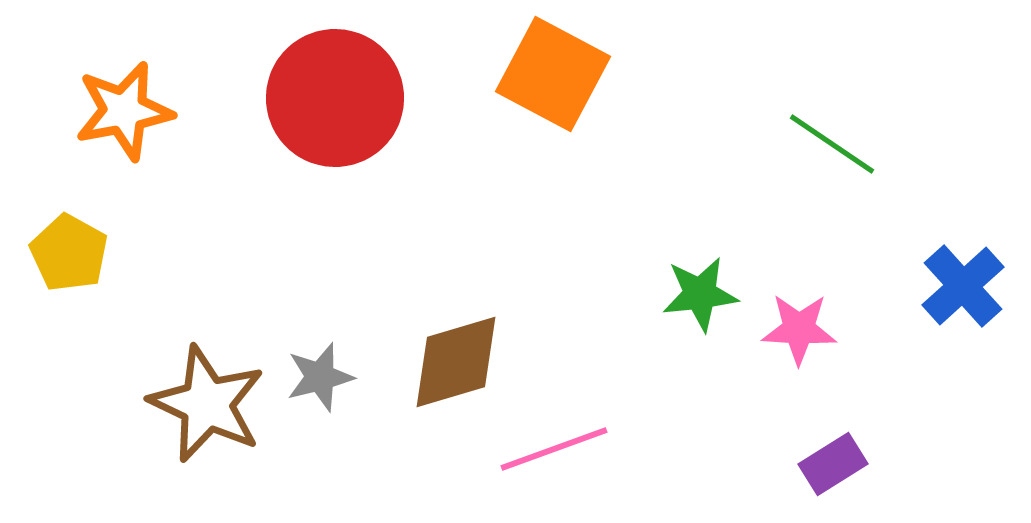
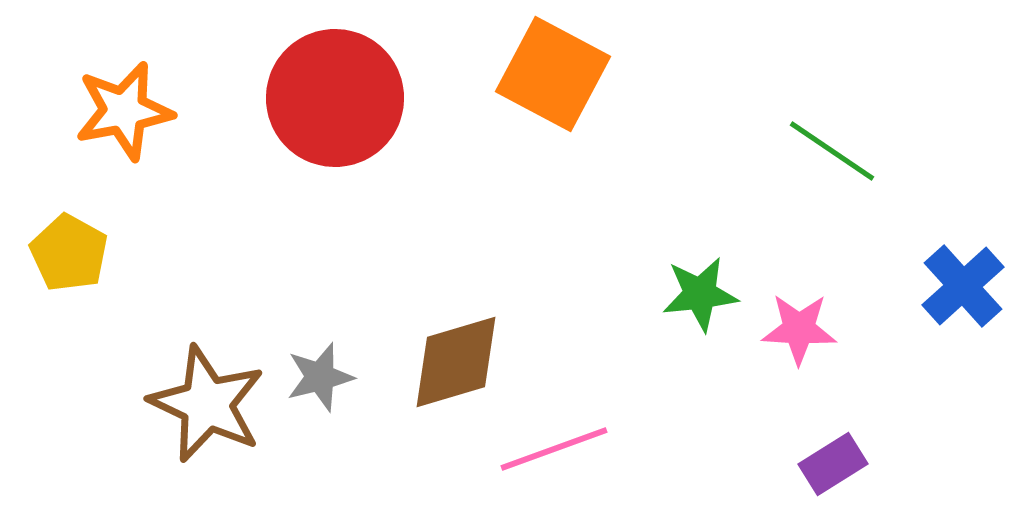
green line: moved 7 px down
